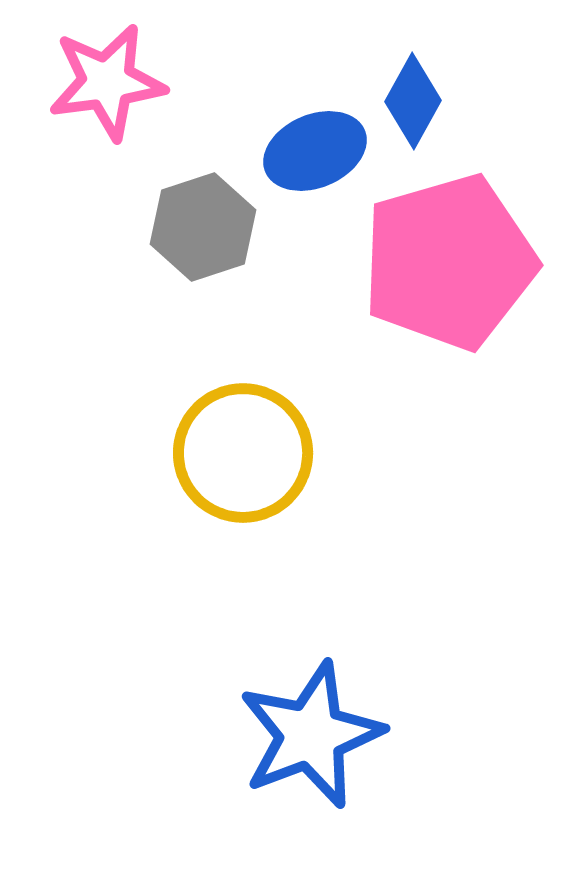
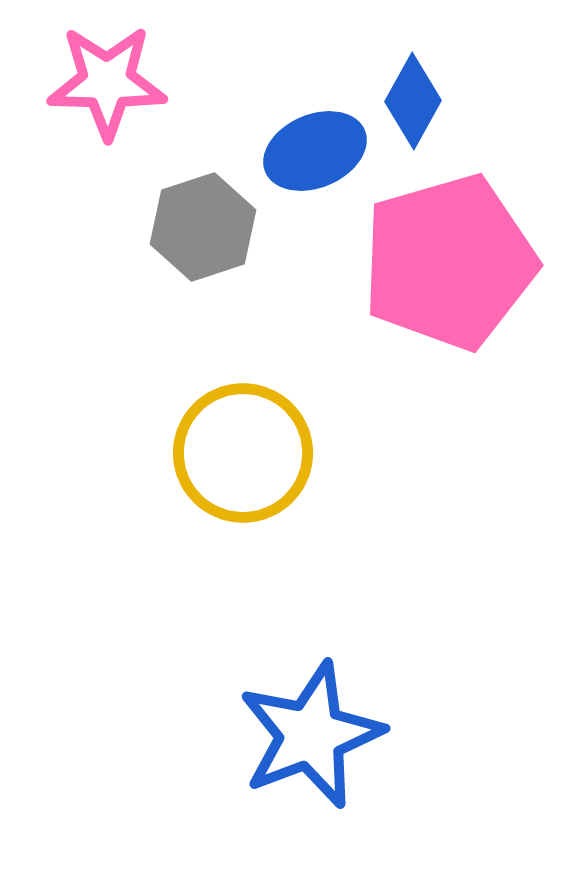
pink star: rotated 9 degrees clockwise
